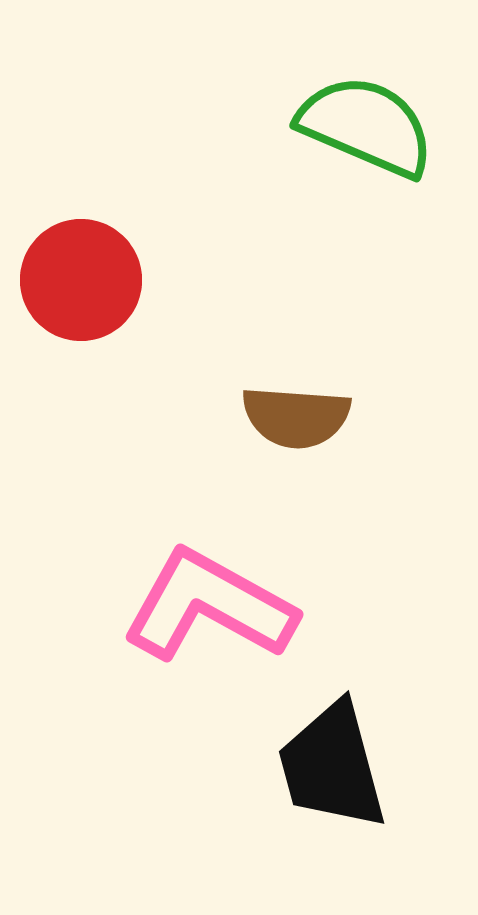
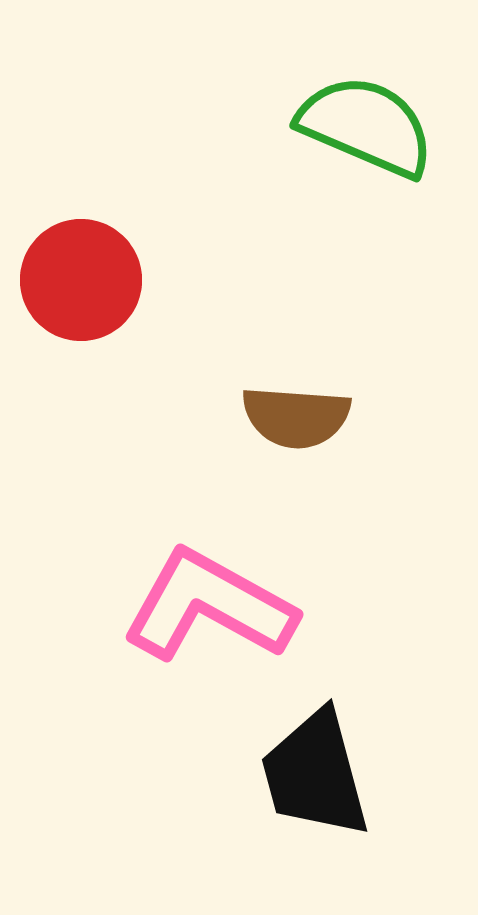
black trapezoid: moved 17 px left, 8 px down
